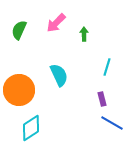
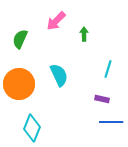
pink arrow: moved 2 px up
green semicircle: moved 1 px right, 9 px down
cyan line: moved 1 px right, 2 px down
orange circle: moved 6 px up
purple rectangle: rotated 64 degrees counterclockwise
blue line: moved 1 px left, 1 px up; rotated 30 degrees counterclockwise
cyan diamond: moved 1 px right; rotated 36 degrees counterclockwise
